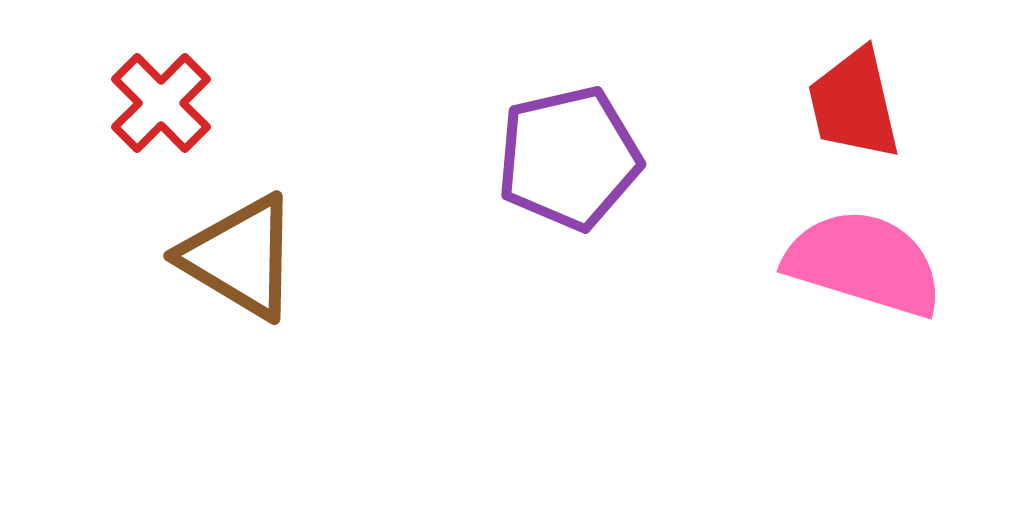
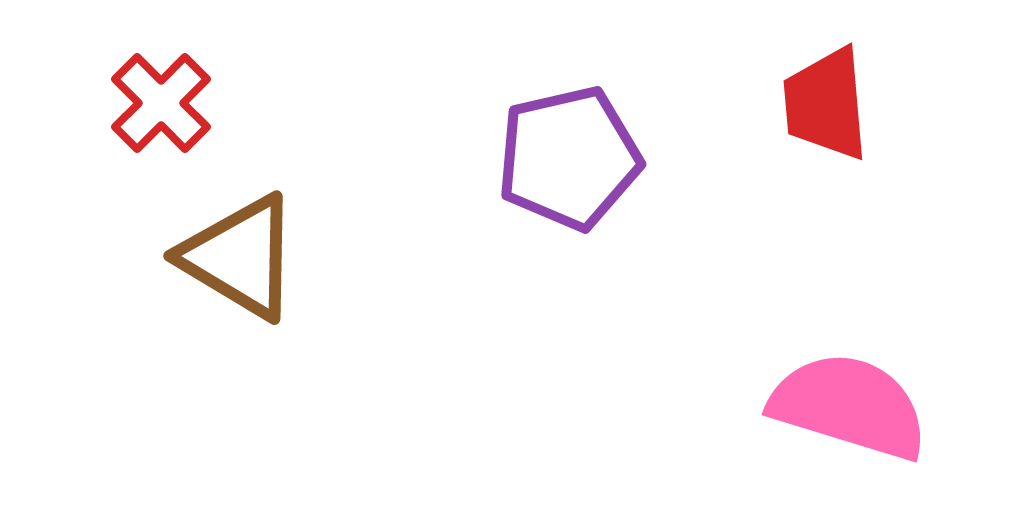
red trapezoid: moved 28 px left; rotated 8 degrees clockwise
pink semicircle: moved 15 px left, 143 px down
